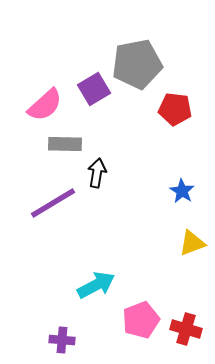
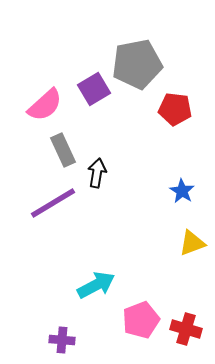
gray rectangle: moved 2 px left, 6 px down; rotated 64 degrees clockwise
